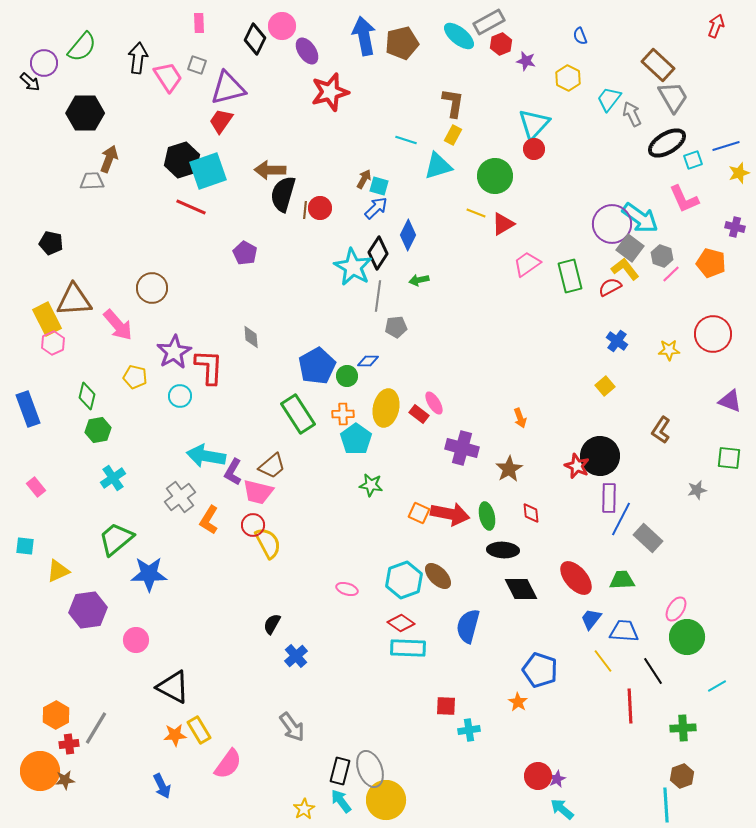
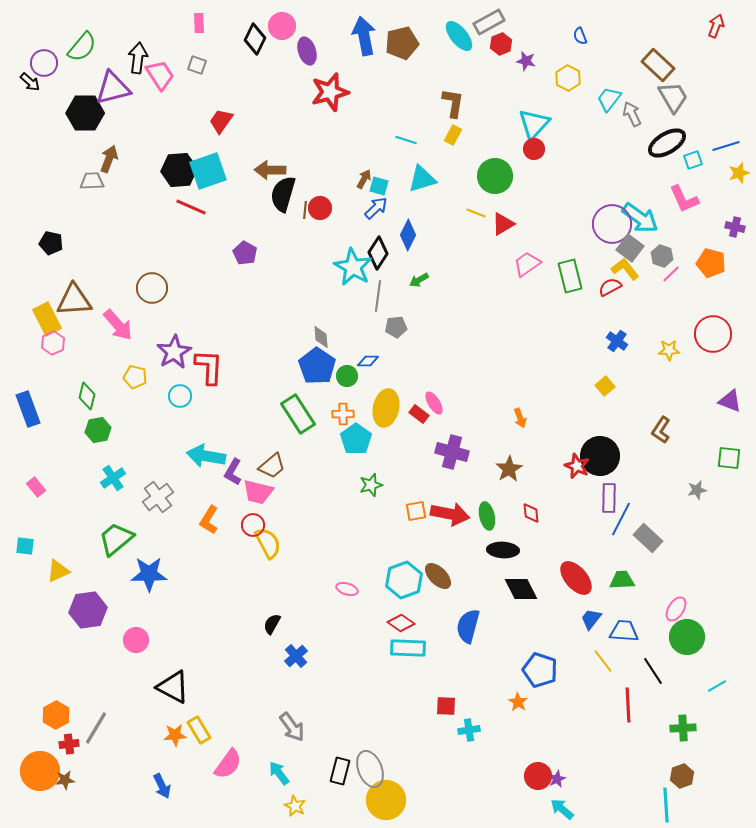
cyan ellipse at (459, 36): rotated 12 degrees clockwise
purple ellipse at (307, 51): rotated 16 degrees clockwise
pink trapezoid at (168, 77): moved 8 px left, 2 px up
purple triangle at (228, 88): moved 115 px left
black hexagon at (182, 160): moved 3 px left, 10 px down; rotated 12 degrees clockwise
cyan triangle at (438, 166): moved 16 px left, 13 px down
green arrow at (419, 280): rotated 18 degrees counterclockwise
gray diamond at (251, 337): moved 70 px right
blue pentagon at (317, 366): rotated 9 degrees counterclockwise
purple cross at (462, 448): moved 10 px left, 4 px down
green star at (371, 485): rotated 25 degrees counterclockwise
gray cross at (180, 497): moved 22 px left
orange square at (419, 513): moved 3 px left, 2 px up; rotated 35 degrees counterclockwise
red line at (630, 706): moved 2 px left, 1 px up
cyan arrow at (341, 801): moved 62 px left, 28 px up
yellow star at (304, 809): moved 9 px left, 3 px up; rotated 15 degrees counterclockwise
